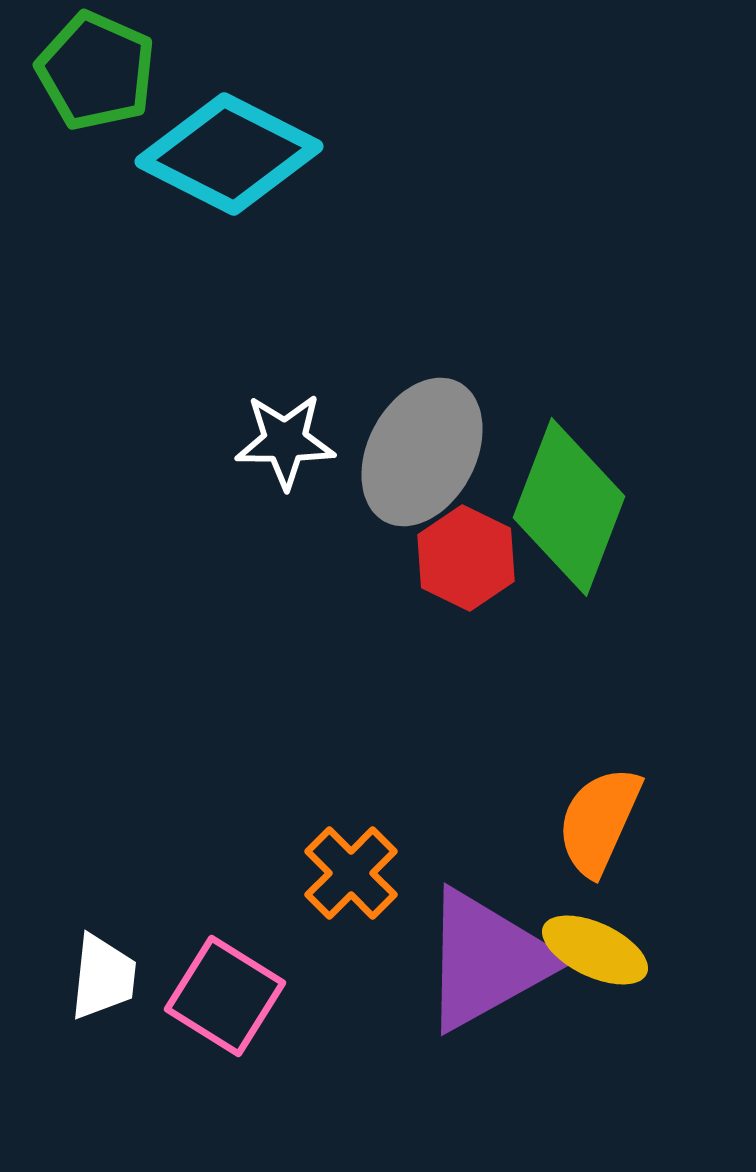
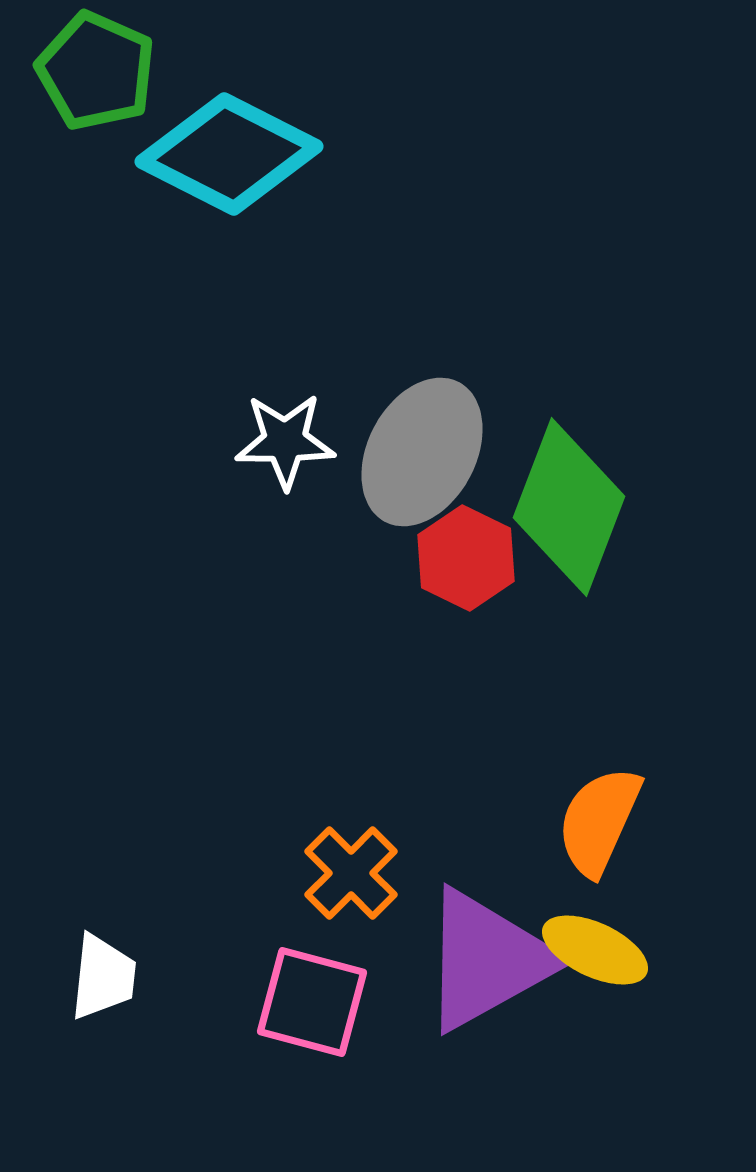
pink square: moved 87 px right, 6 px down; rotated 17 degrees counterclockwise
